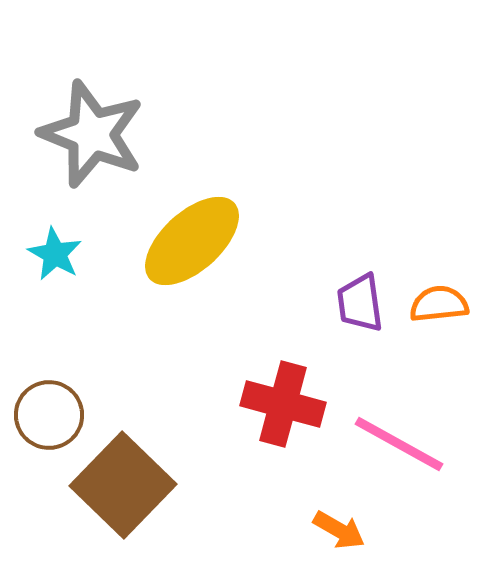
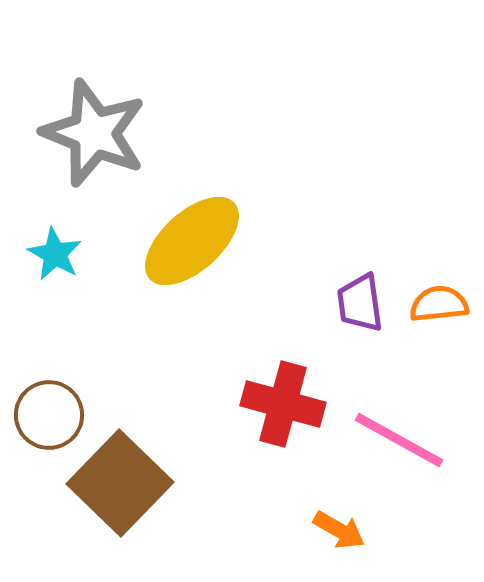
gray star: moved 2 px right, 1 px up
pink line: moved 4 px up
brown square: moved 3 px left, 2 px up
